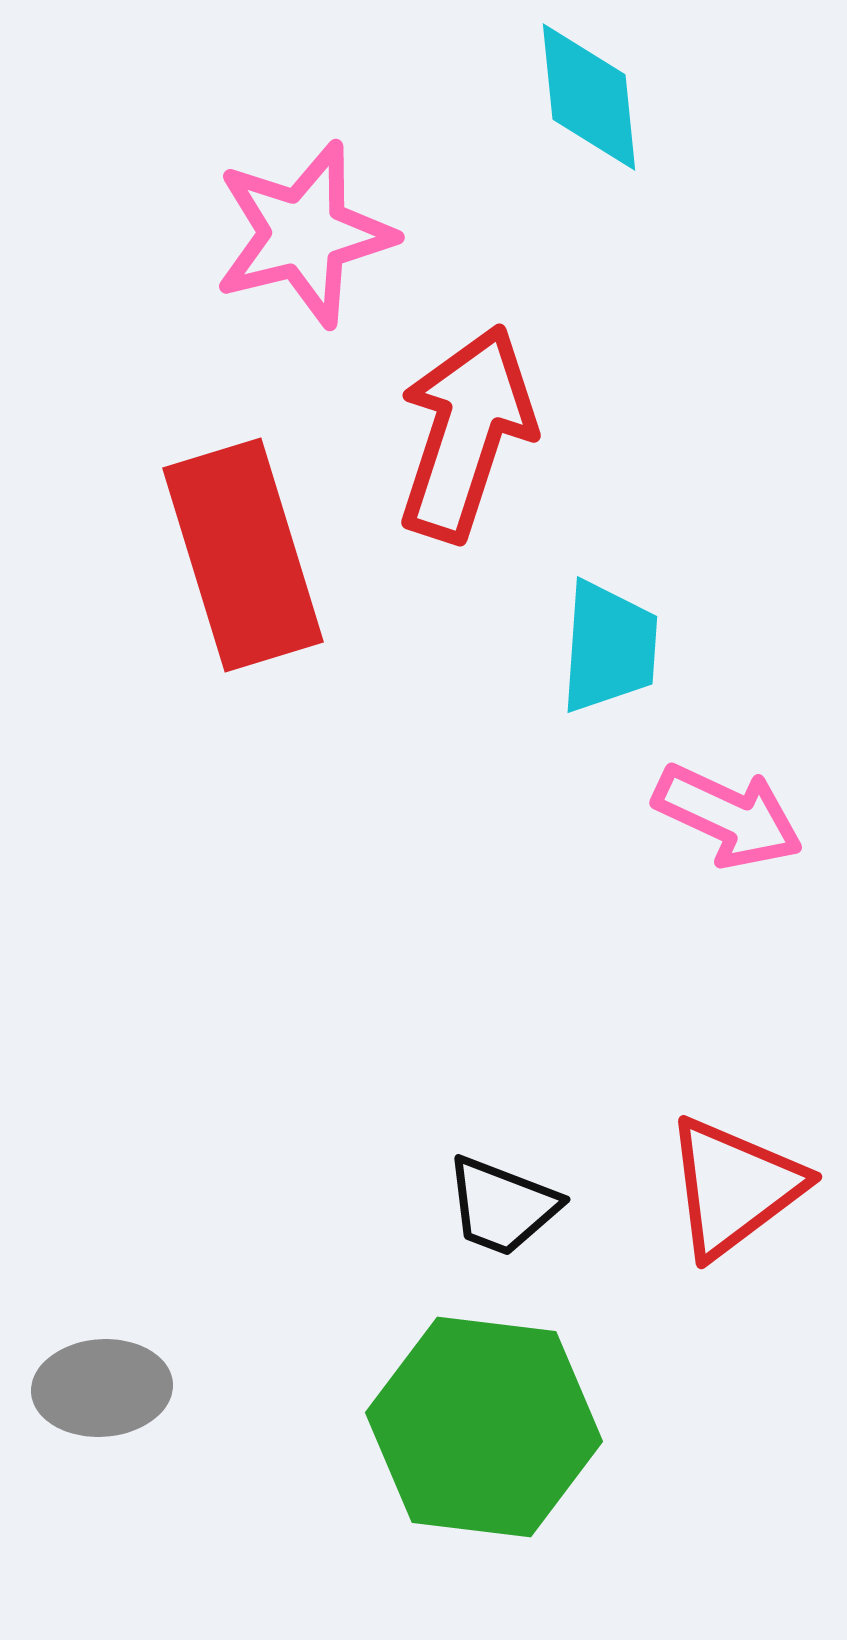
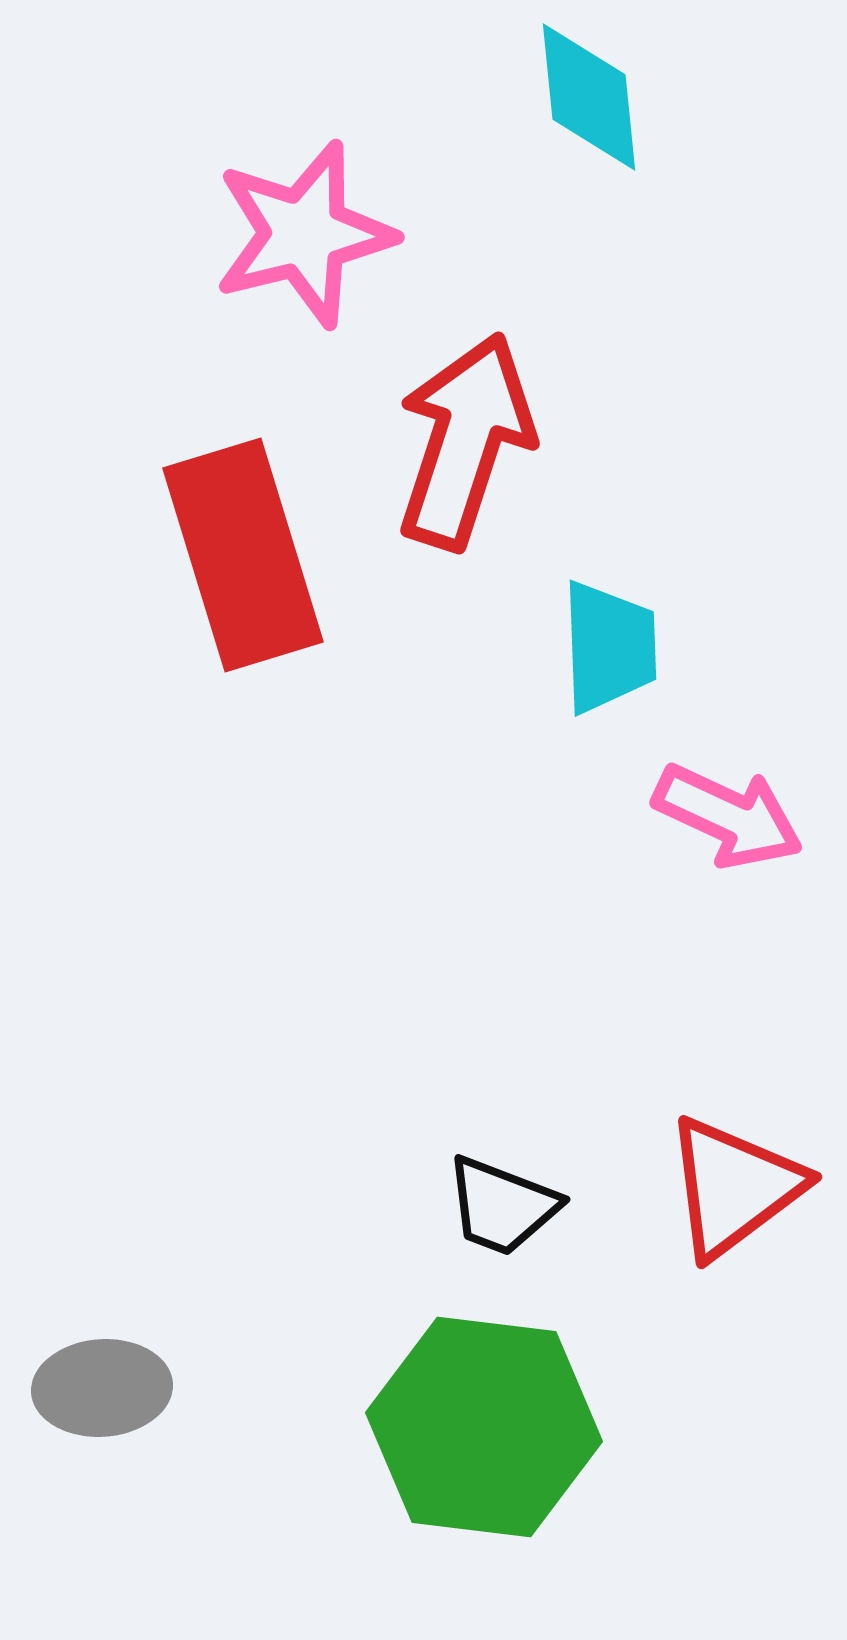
red arrow: moved 1 px left, 8 px down
cyan trapezoid: rotated 6 degrees counterclockwise
